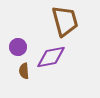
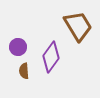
brown trapezoid: moved 13 px right, 5 px down; rotated 16 degrees counterclockwise
purple diamond: rotated 44 degrees counterclockwise
